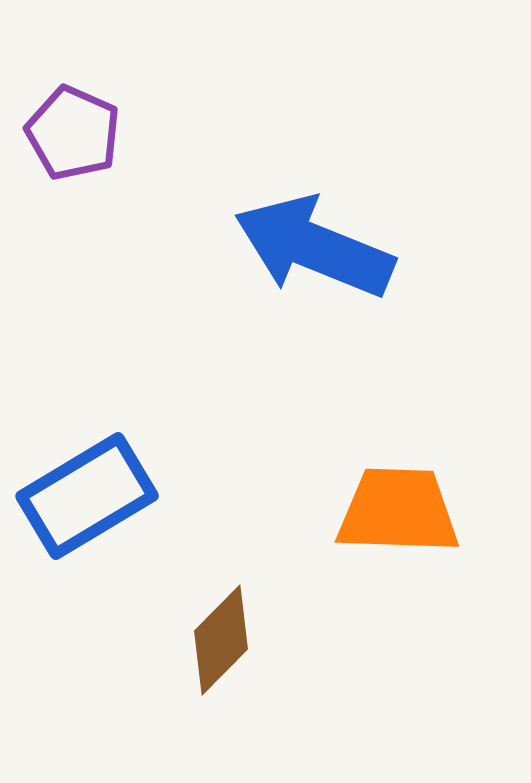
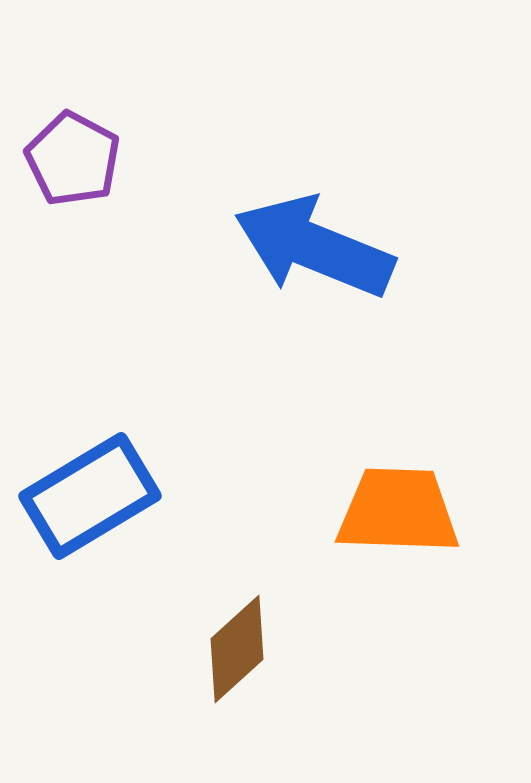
purple pentagon: moved 26 px down; rotated 4 degrees clockwise
blue rectangle: moved 3 px right
brown diamond: moved 16 px right, 9 px down; rotated 3 degrees clockwise
